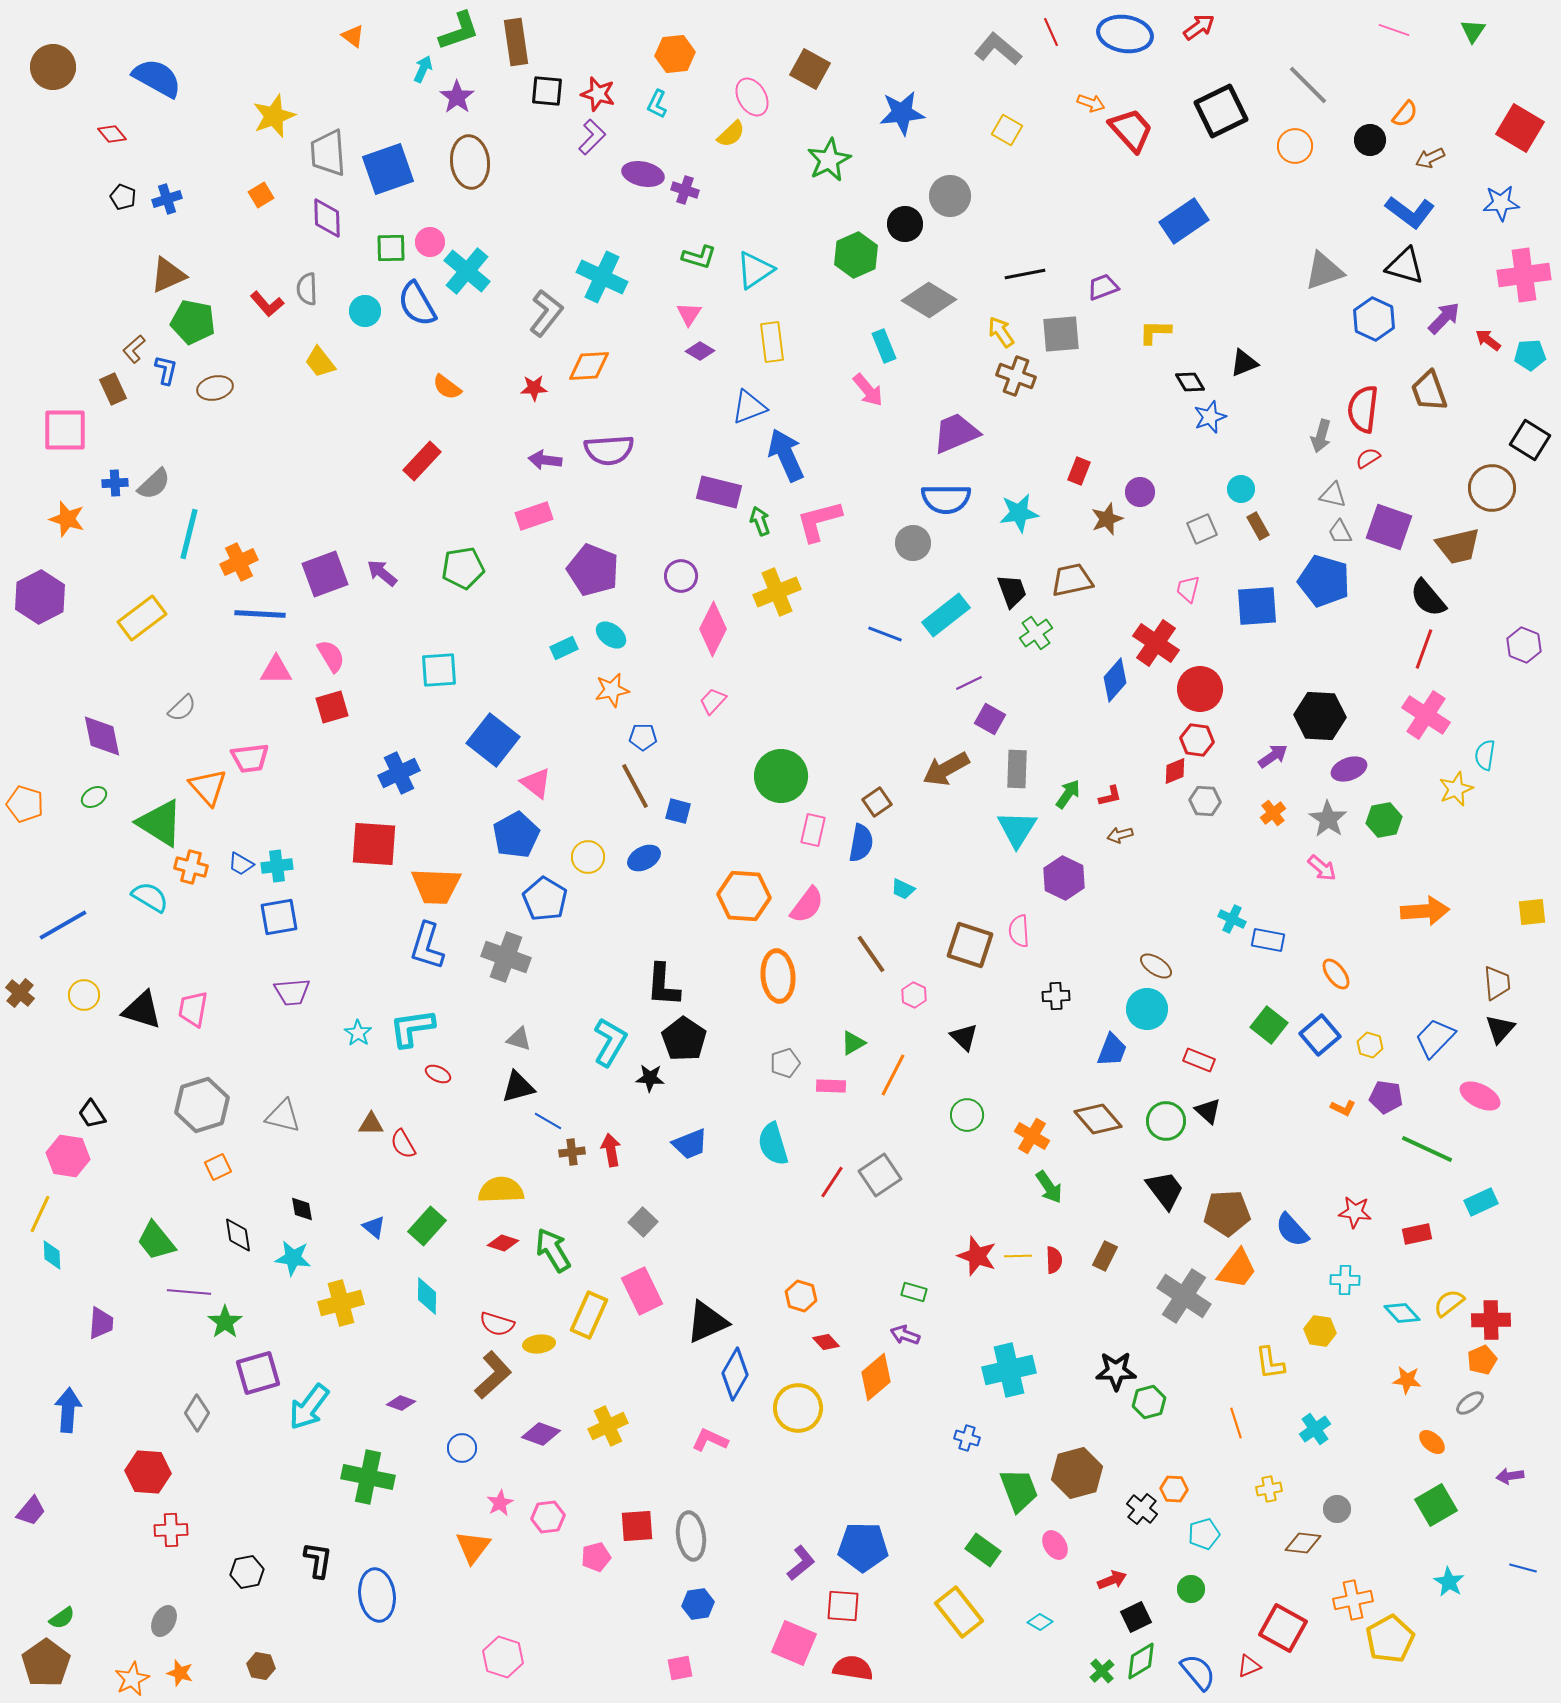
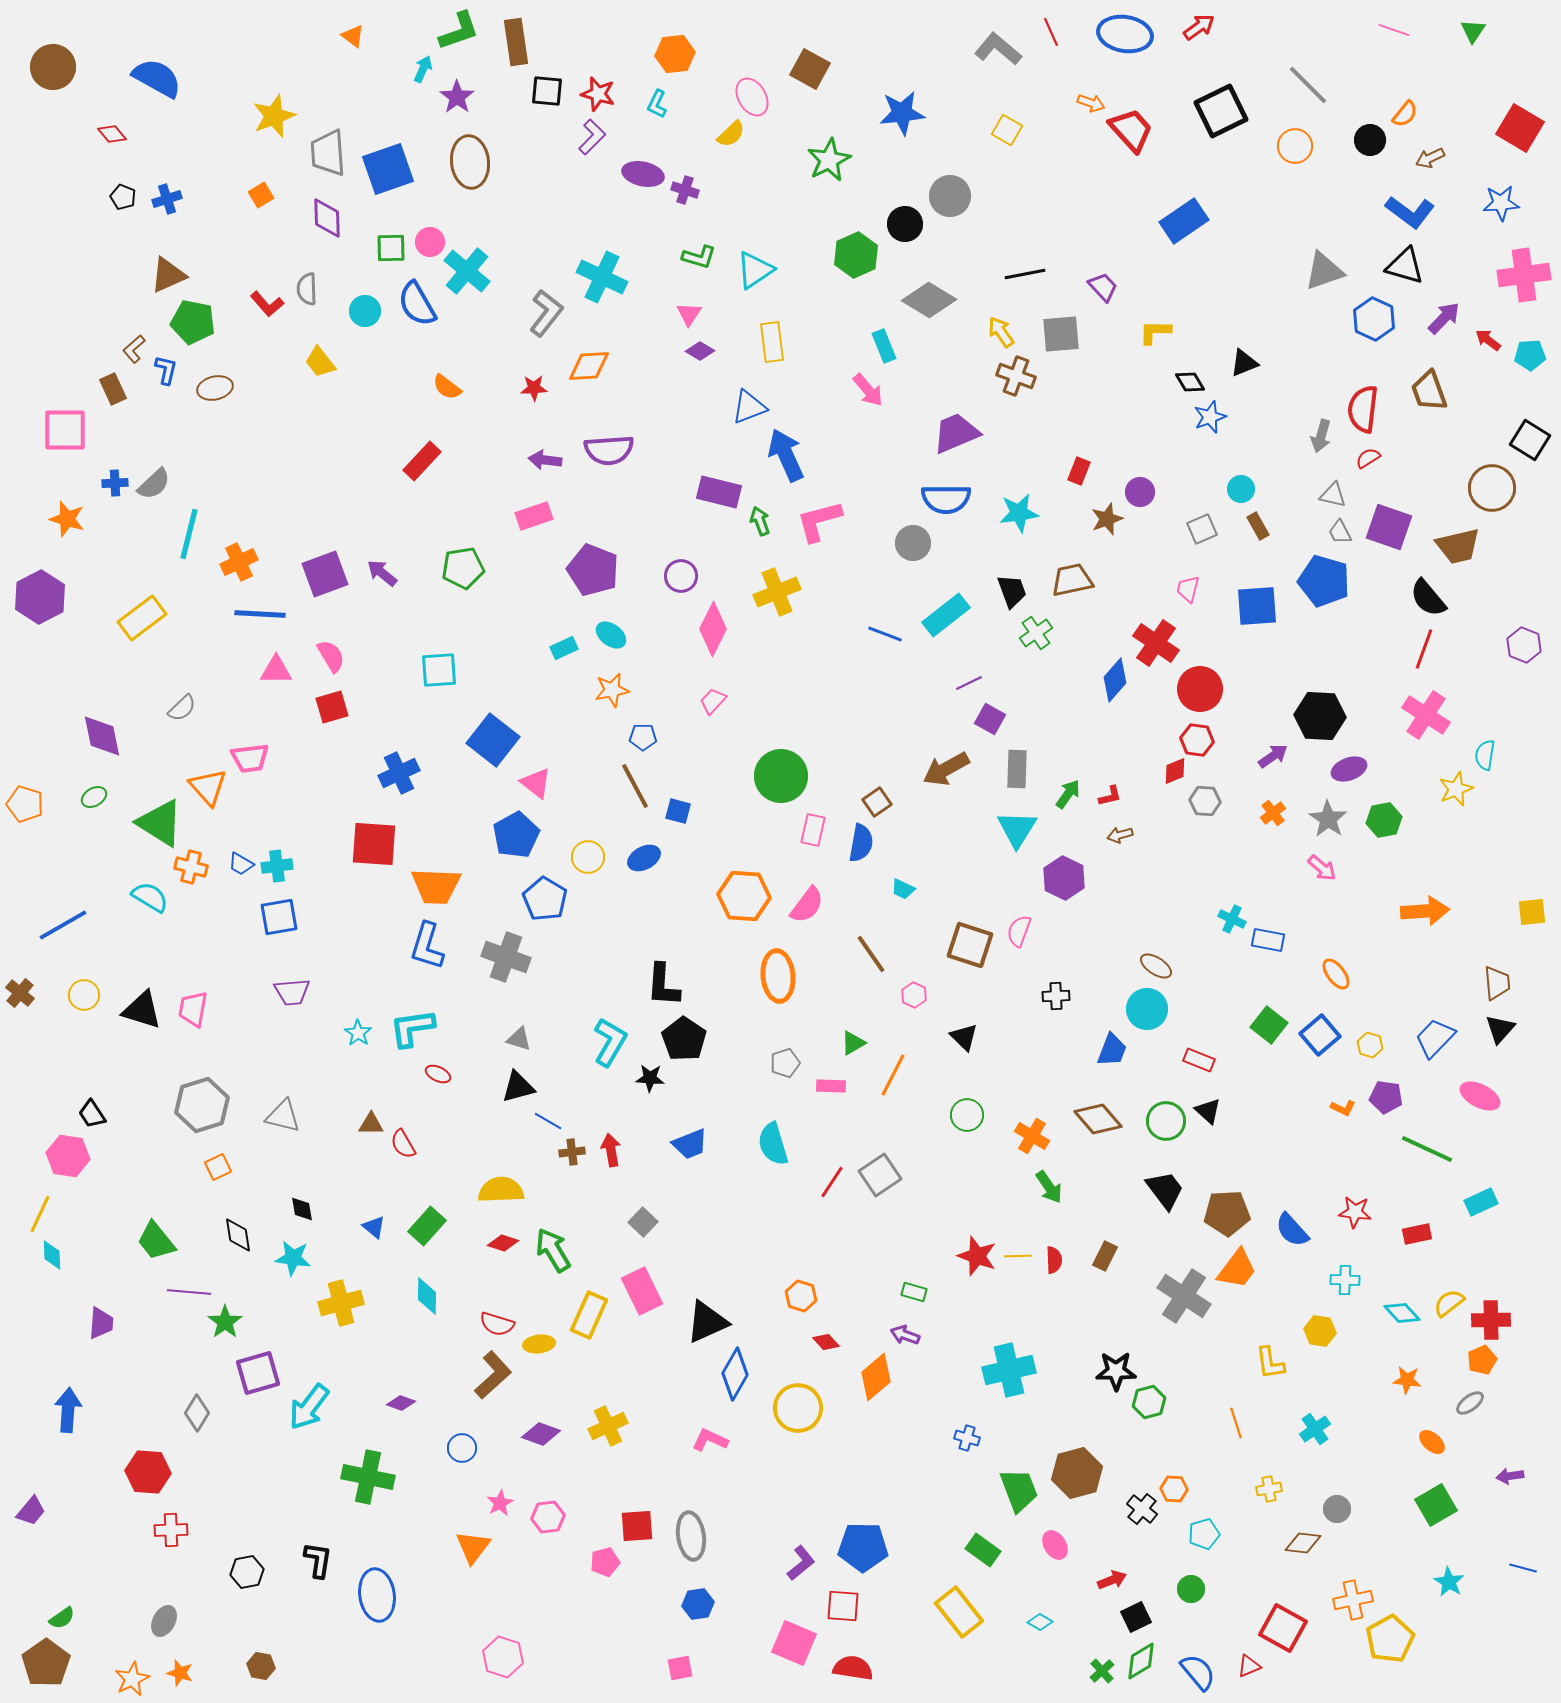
purple trapezoid at (1103, 287): rotated 68 degrees clockwise
pink semicircle at (1019, 931): rotated 24 degrees clockwise
pink pentagon at (596, 1557): moved 9 px right, 5 px down
